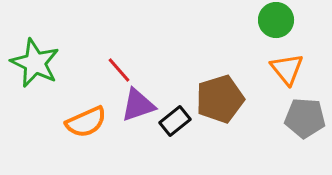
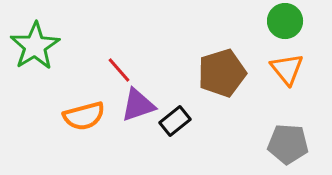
green circle: moved 9 px right, 1 px down
green star: moved 17 px up; rotated 15 degrees clockwise
brown pentagon: moved 2 px right, 26 px up
gray pentagon: moved 17 px left, 26 px down
orange semicircle: moved 2 px left, 6 px up; rotated 9 degrees clockwise
